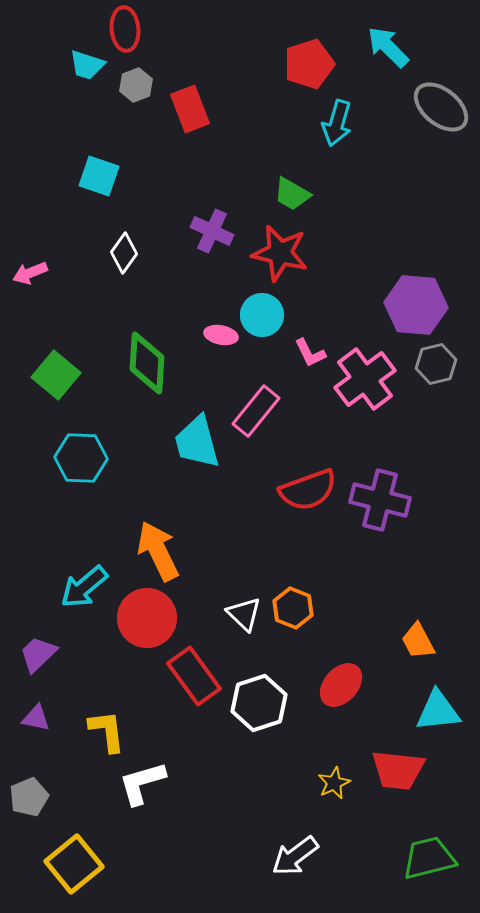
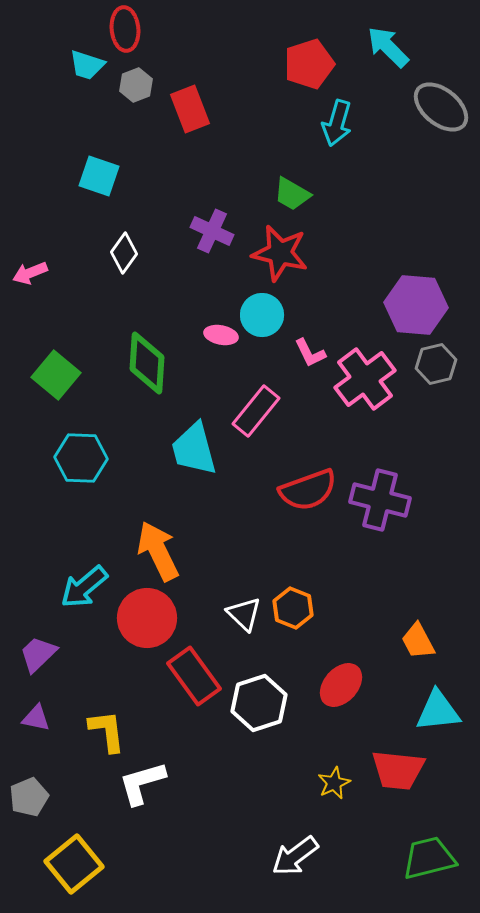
cyan trapezoid at (197, 442): moved 3 px left, 7 px down
